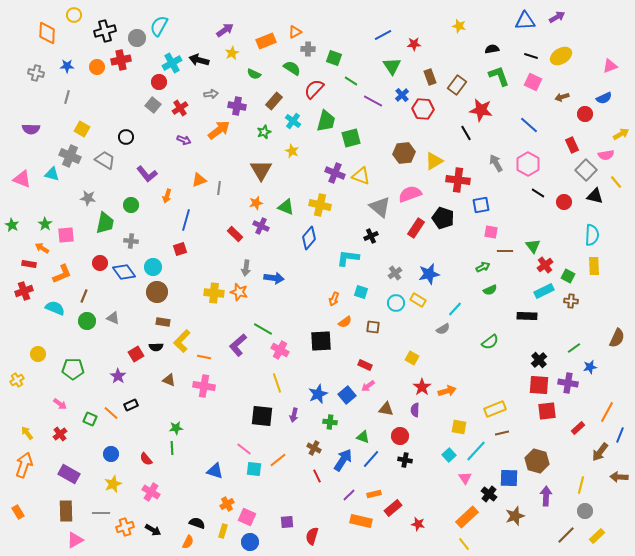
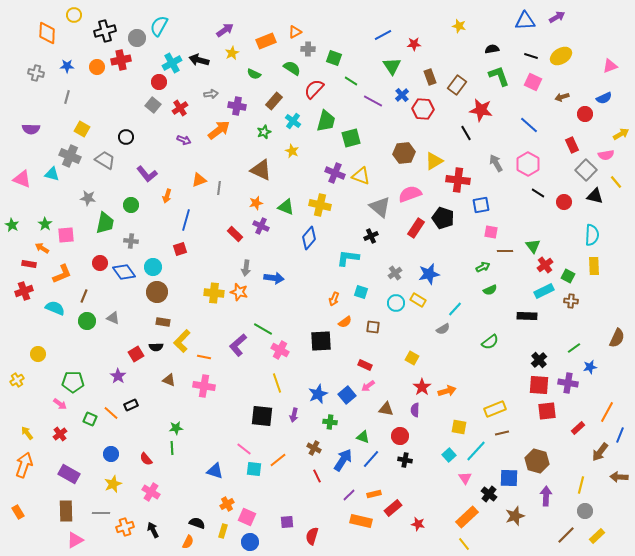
brown triangle at (261, 170): rotated 35 degrees counterclockwise
green pentagon at (73, 369): moved 13 px down
black arrow at (153, 530): rotated 147 degrees counterclockwise
